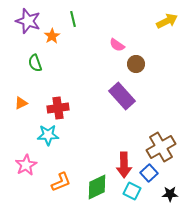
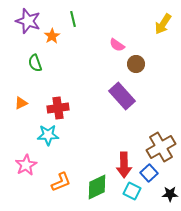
yellow arrow: moved 4 px left, 3 px down; rotated 150 degrees clockwise
